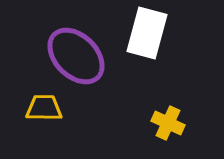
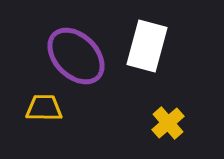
white rectangle: moved 13 px down
yellow cross: rotated 24 degrees clockwise
